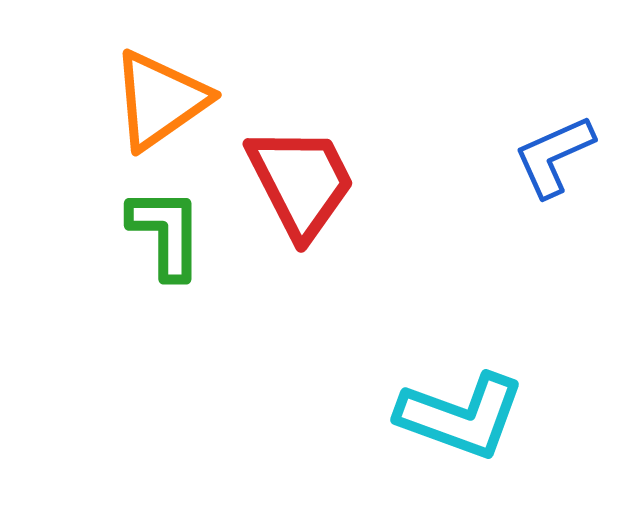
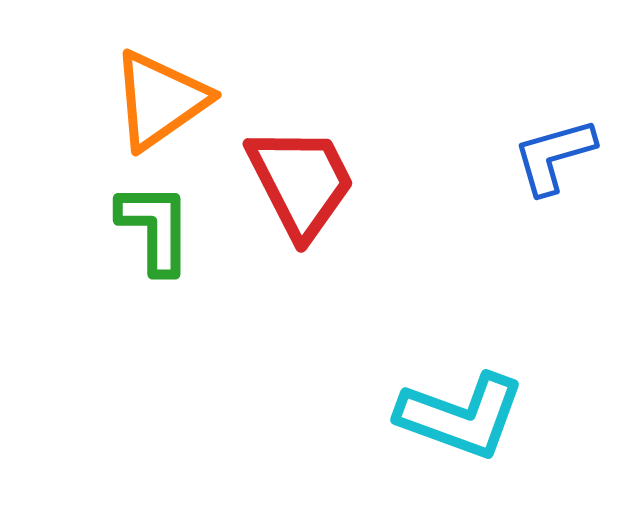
blue L-shape: rotated 8 degrees clockwise
green L-shape: moved 11 px left, 5 px up
